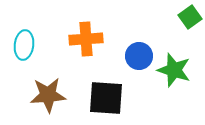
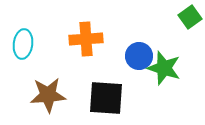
cyan ellipse: moved 1 px left, 1 px up
green star: moved 10 px left, 2 px up
